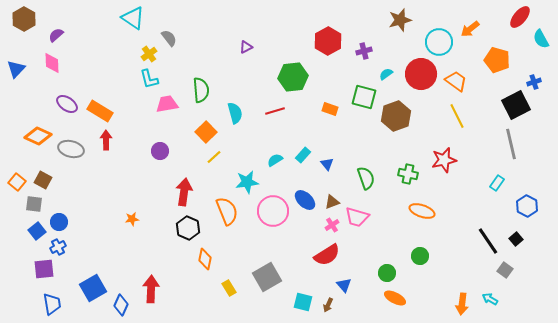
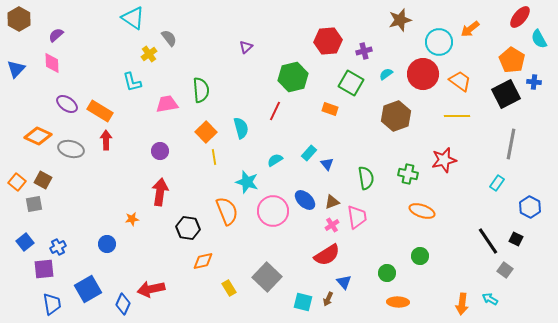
brown hexagon at (24, 19): moved 5 px left
cyan semicircle at (541, 39): moved 2 px left
red hexagon at (328, 41): rotated 24 degrees clockwise
purple triangle at (246, 47): rotated 16 degrees counterclockwise
orange pentagon at (497, 60): moved 15 px right; rotated 15 degrees clockwise
red circle at (421, 74): moved 2 px right
green hexagon at (293, 77): rotated 8 degrees counterclockwise
cyan L-shape at (149, 79): moved 17 px left, 3 px down
orange trapezoid at (456, 81): moved 4 px right
blue cross at (534, 82): rotated 24 degrees clockwise
green square at (364, 97): moved 13 px left, 14 px up; rotated 15 degrees clockwise
black square at (516, 105): moved 10 px left, 11 px up
red line at (275, 111): rotated 48 degrees counterclockwise
cyan semicircle at (235, 113): moved 6 px right, 15 px down
yellow line at (457, 116): rotated 65 degrees counterclockwise
gray line at (511, 144): rotated 24 degrees clockwise
cyan rectangle at (303, 155): moved 6 px right, 2 px up
yellow line at (214, 157): rotated 56 degrees counterclockwise
green semicircle at (366, 178): rotated 10 degrees clockwise
cyan star at (247, 182): rotated 25 degrees clockwise
red arrow at (184, 192): moved 24 px left
gray square at (34, 204): rotated 18 degrees counterclockwise
blue hexagon at (527, 206): moved 3 px right, 1 px down
pink trapezoid at (357, 217): rotated 115 degrees counterclockwise
blue circle at (59, 222): moved 48 px right, 22 px down
black hexagon at (188, 228): rotated 15 degrees counterclockwise
blue square at (37, 231): moved 12 px left, 11 px down
black square at (516, 239): rotated 24 degrees counterclockwise
orange diamond at (205, 259): moved 2 px left, 2 px down; rotated 65 degrees clockwise
gray square at (267, 277): rotated 16 degrees counterclockwise
blue triangle at (344, 285): moved 3 px up
blue square at (93, 288): moved 5 px left, 1 px down
red arrow at (151, 289): rotated 104 degrees counterclockwise
orange ellipse at (395, 298): moved 3 px right, 4 px down; rotated 25 degrees counterclockwise
blue diamond at (121, 305): moved 2 px right, 1 px up
brown arrow at (328, 305): moved 6 px up
